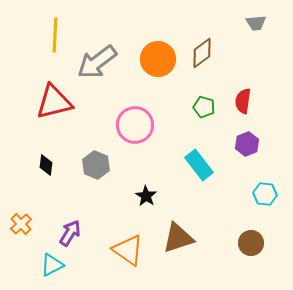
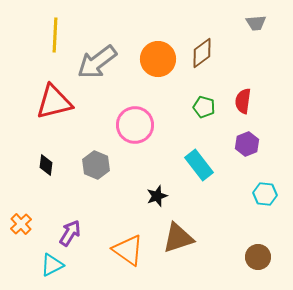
black star: moved 11 px right; rotated 20 degrees clockwise
brown circle: moved 7 px right, 14 px down
